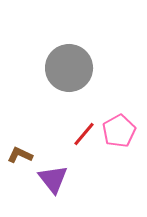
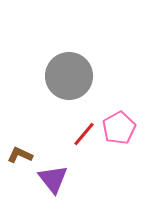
gray circle: moved 8 px down
pink pentagon: moved 3 px up
